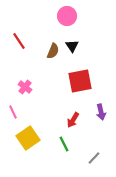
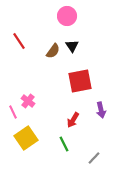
brown semicircle: rotated 14 degrees clockwise
pink cross: moved 3 px right, 14 px down
purple arrow: moved 2 px up
yellow square: moved 2 px left
